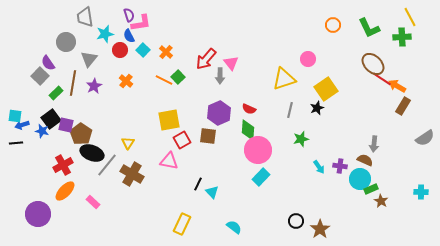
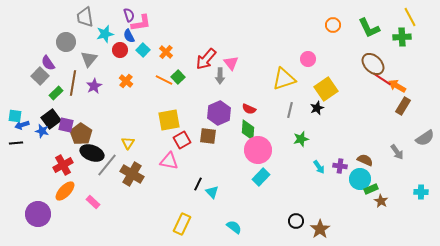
gray arrow at (374, 144): moved 23 px right, 8 px down; rotated 42 degrees counterclockwise
